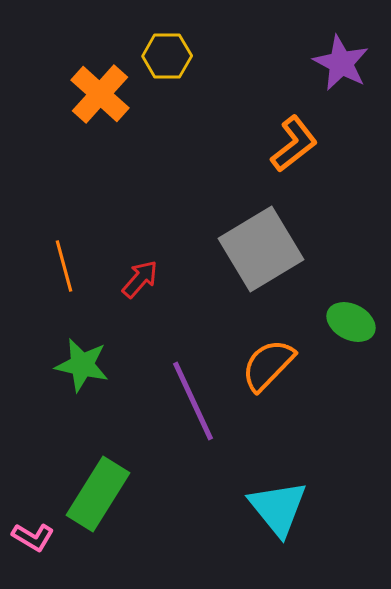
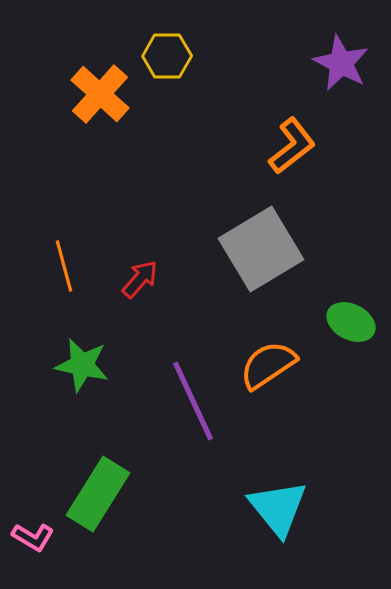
orange L-shape: moved 2 px left, 2 px down
orange semicircle: rotated 12 degrees clockwise
